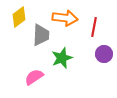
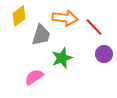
yellow diamond: moved 1 px up
red line: rotated 54 degrees counterclockwise
gray trapezoid: rotated 15 degrees clockwise
